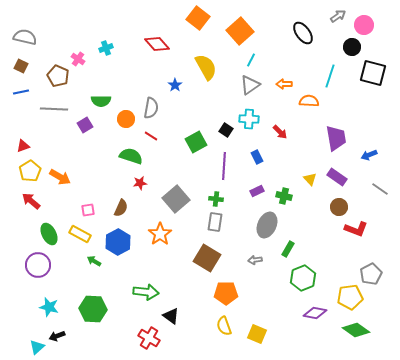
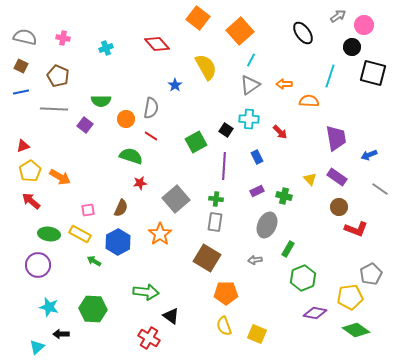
pink cross at (78, 59): moved 15 px left, 21 px up; rotated 24 degrees counterclockwise
purple square at (85, 125): rotated 21 degrees counterclockwise
green ellipse at (49, 234): rotated 55 degrees counterclockwise
black arrow at (57, 336): moved 4 px right, 2 px up; rotated 21 degrees clockwise
